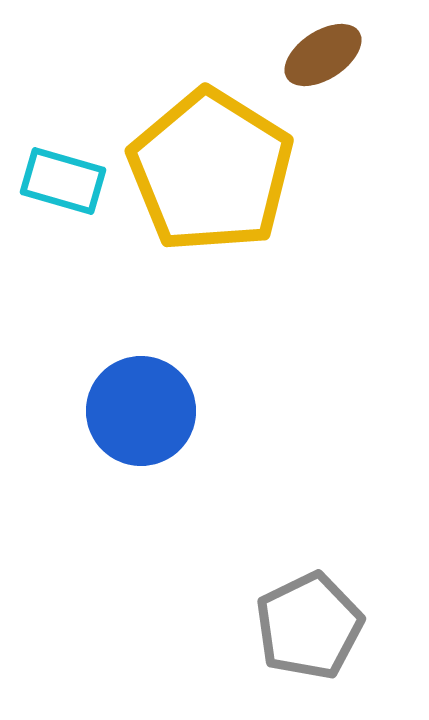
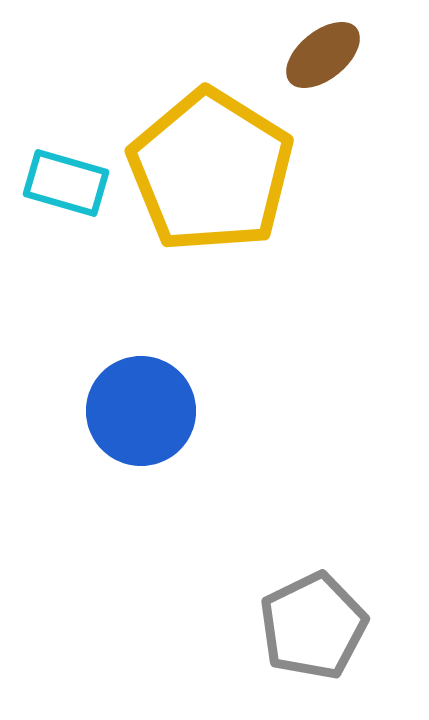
brown ellipse: rotated 6 degrees counterclockwise
cyan rectangle: moved 3 px right, 2 px down
gray pentagon: moved 4 px right
